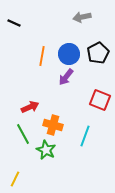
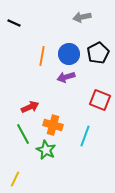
purple arrow: rotated 36 degrees clockwise
